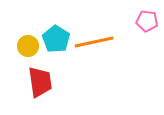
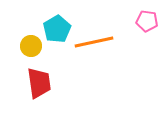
cyan pentagon: moved 1 px right, 10 px up; rotated 8 degrees clockwise
yellow circle: moved 3 px right
red trapezoid: moved 1 px left, 1 px down
